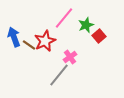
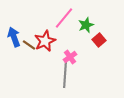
red square: moved 4 px down
gray line: moved 6 px right; rotated 35 degrees counterclockwise
